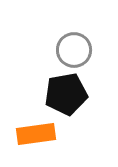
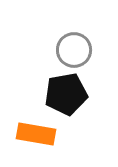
orange rectangle: rotated 18 degrees clockwise
